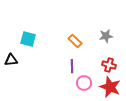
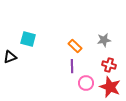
gray star: moved 2 px left, 4 px down
orange rectangle: moved 5 px down
black triangle: moved 1 px left, 3 px up; rotated 16 degrees counterclockwise
pink circle: moved 2 px right
